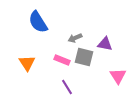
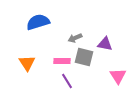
blue semicircle: rotated 105 degrees clockwise
pink rectangle: moved 1 px down; rotated 21 degrees counterclockwise
purple line: moved 6 px up
